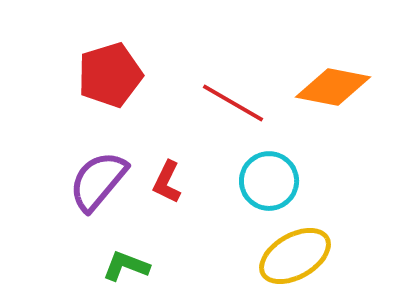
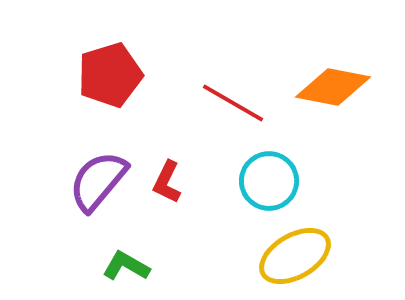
green L-shape: rotated 9 degrees clockwise
